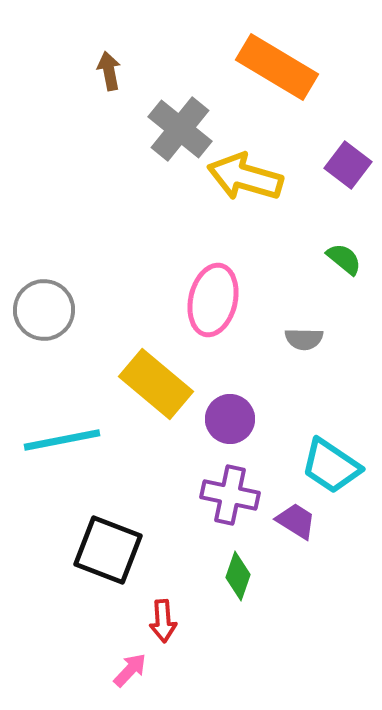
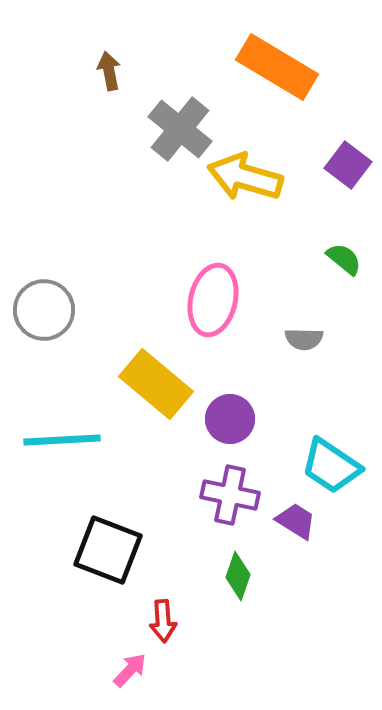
cyan line: rotated 8 degrees clockwise
